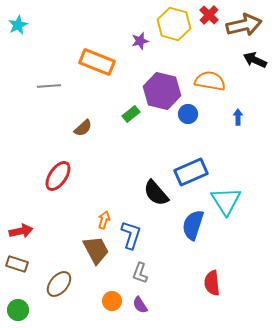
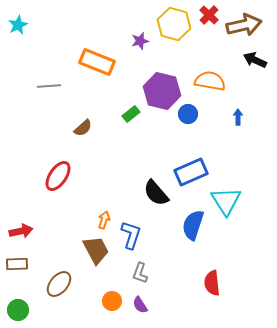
brown rectangle: rotated 20 degrees counterclockwise
